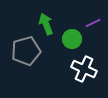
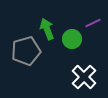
green arrow: moved 1 px right, 5 px down
white cross: moved 8 px down; rotated 20 degrees clockwise
